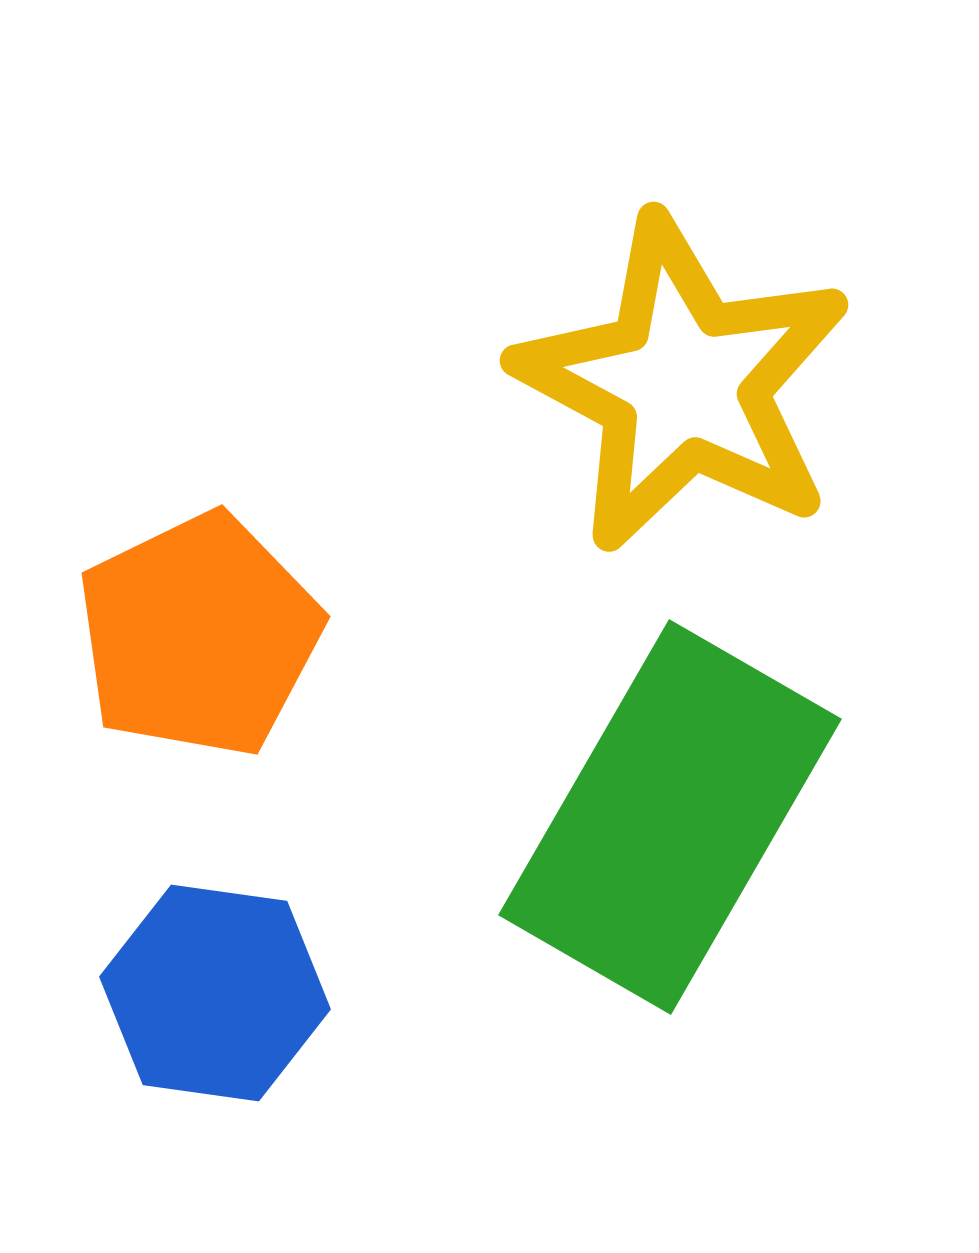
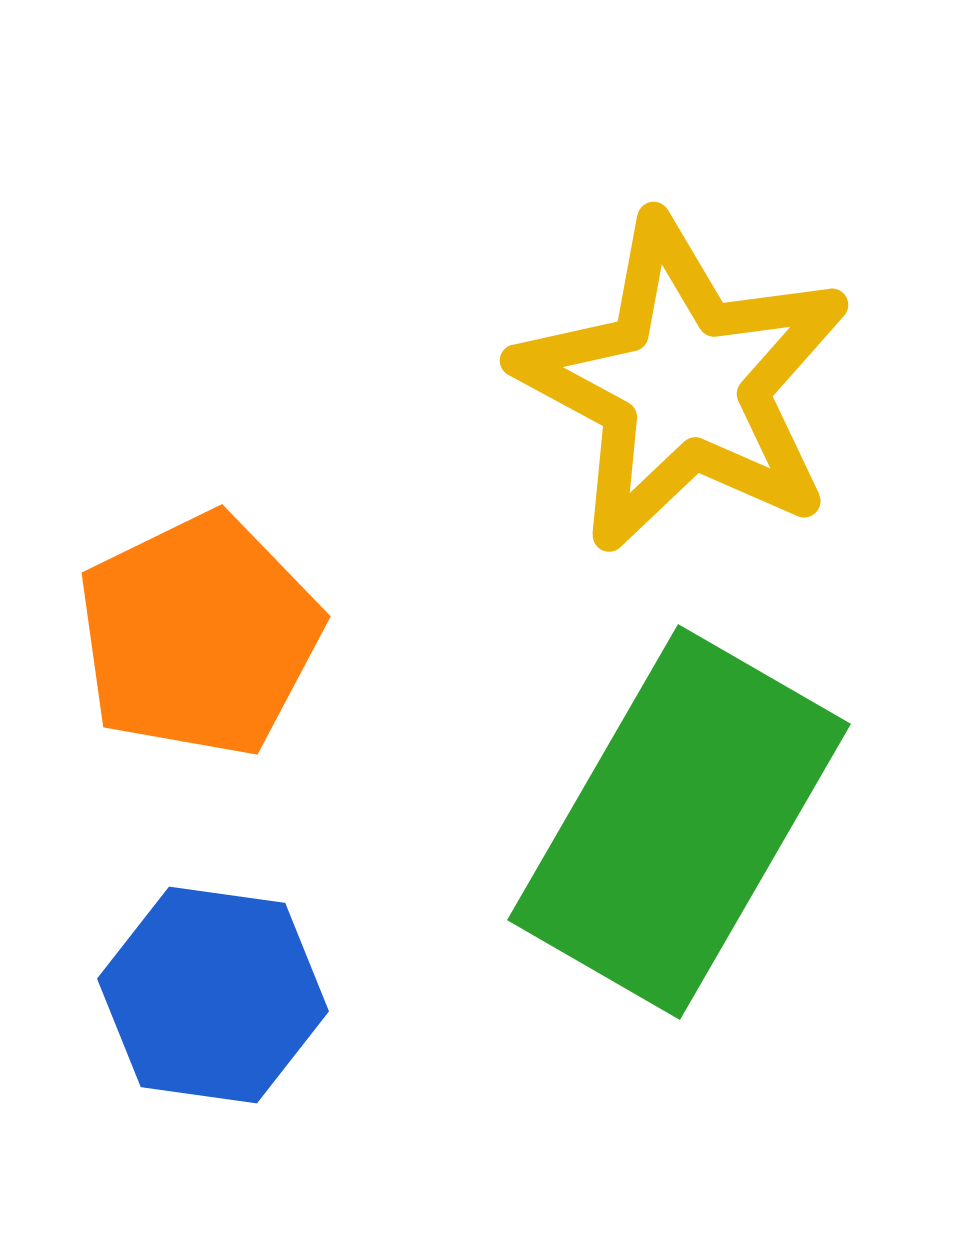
green rectangle: moved 9 px right, 5 px down
blue hexagon: moved 2 px left, 2 px down
